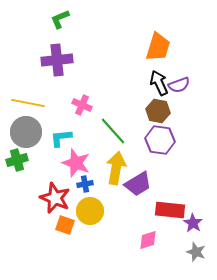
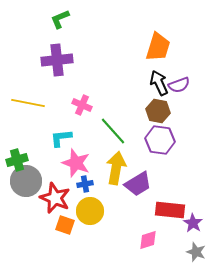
gray circle: moved 49 px down
